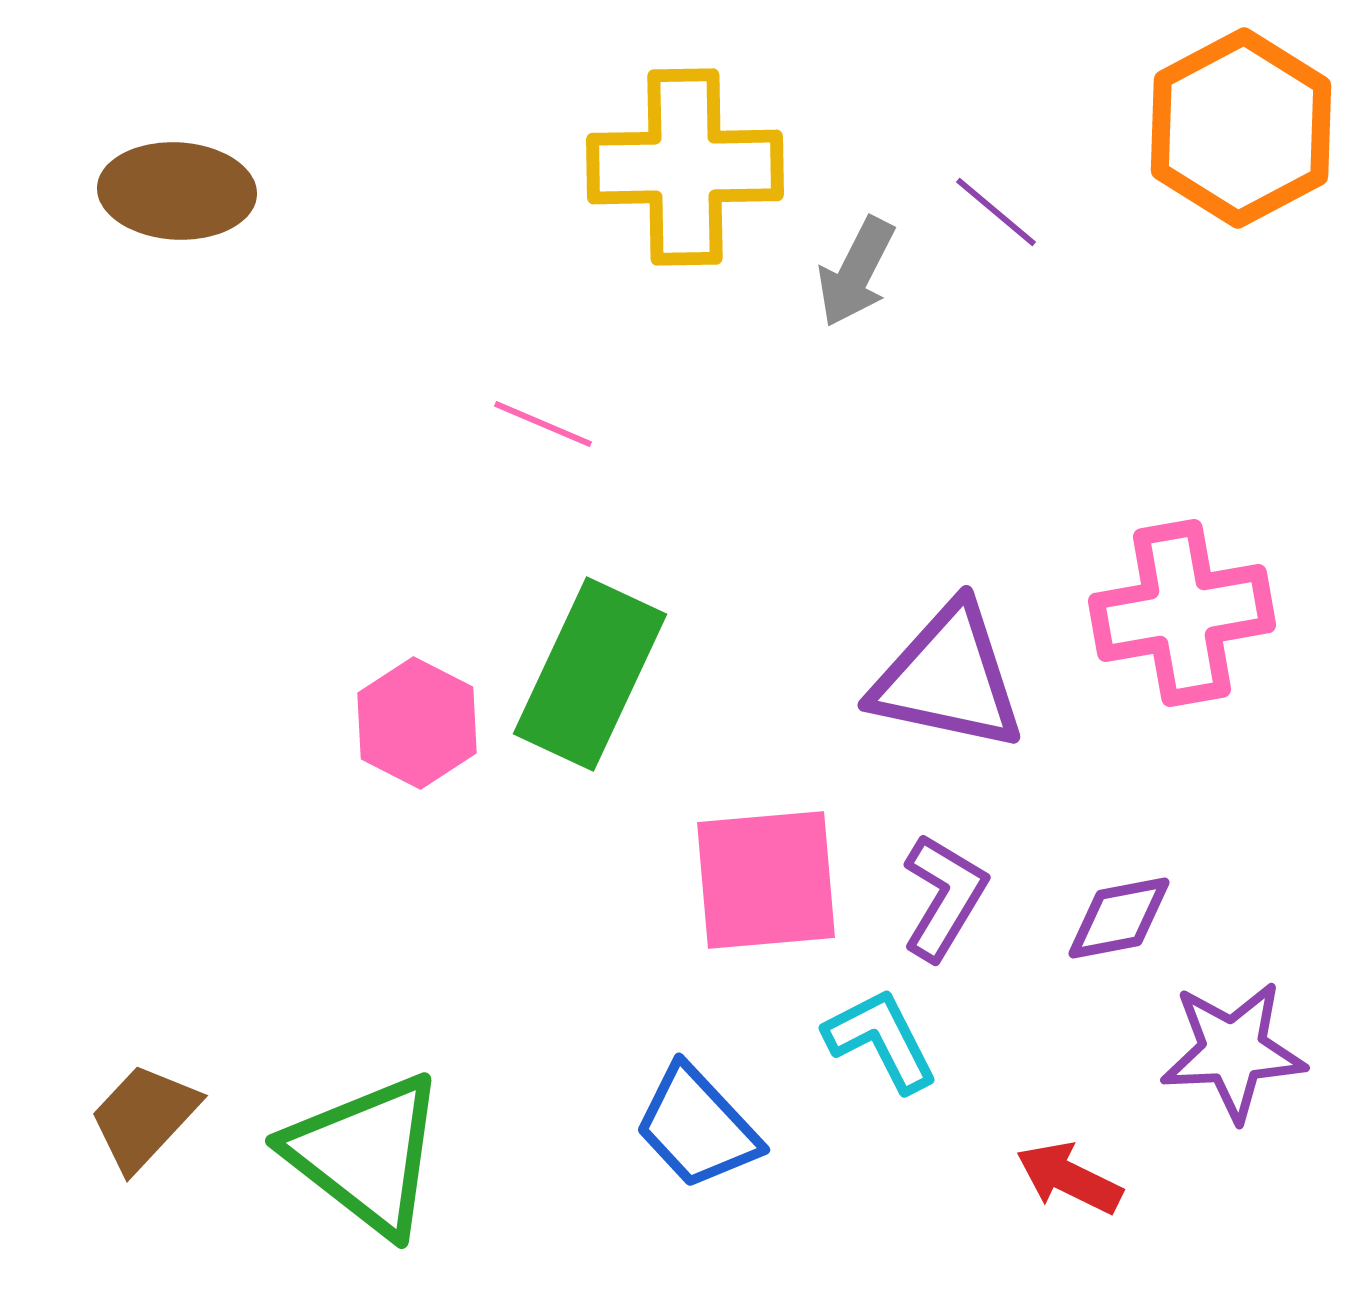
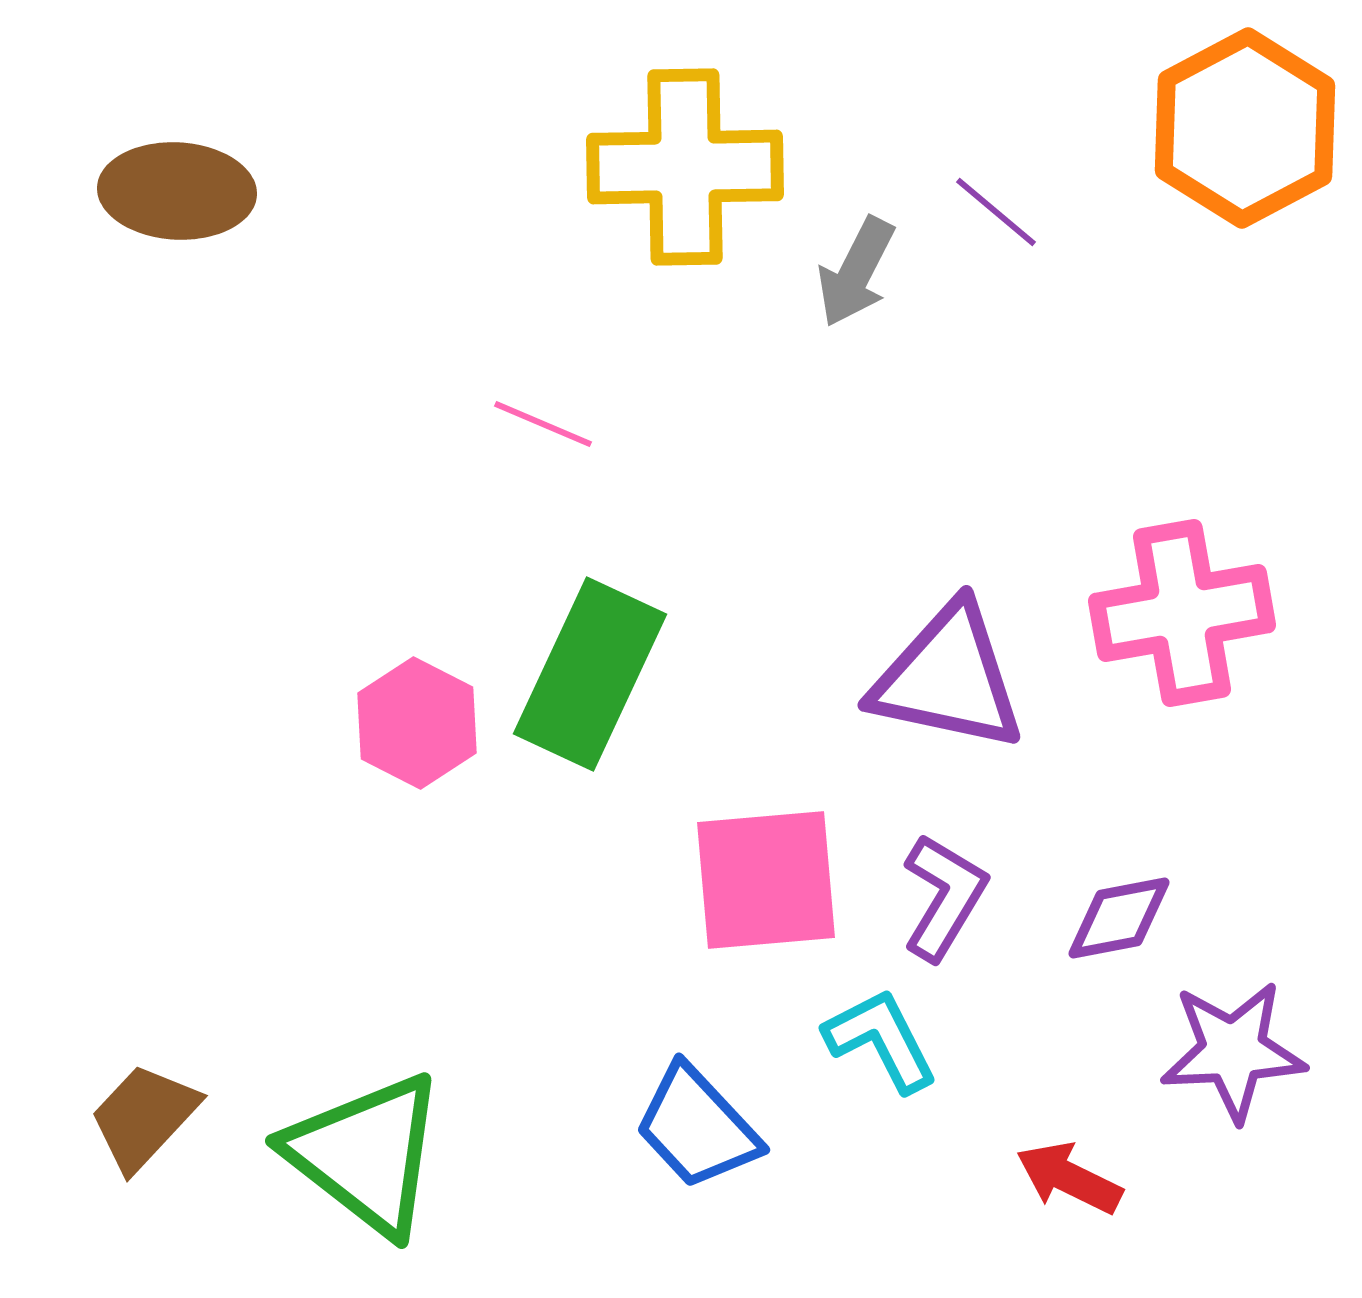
orange hexagon: moved 4 px right
